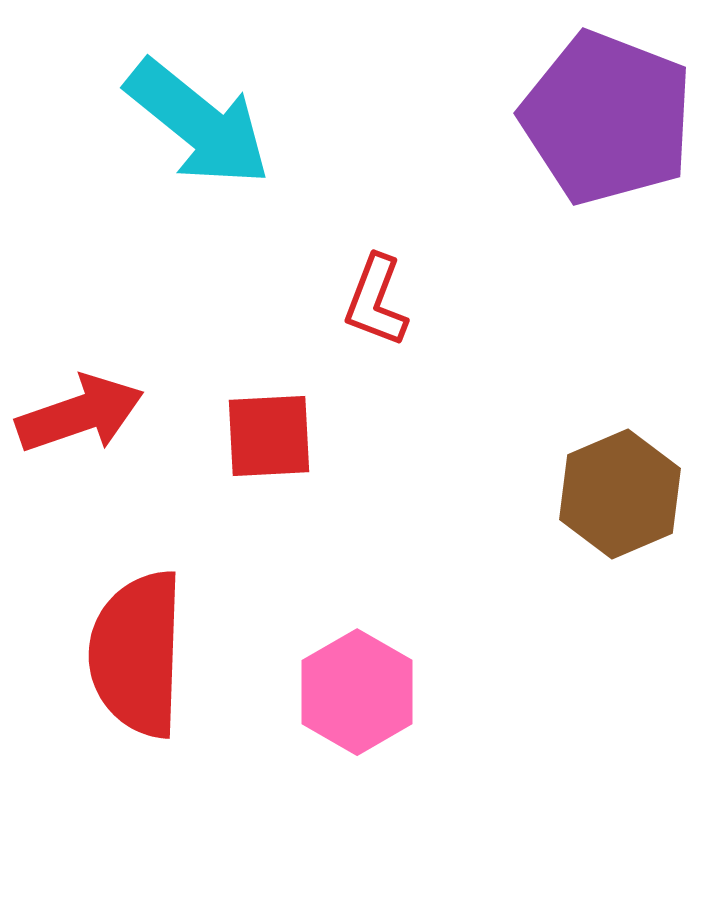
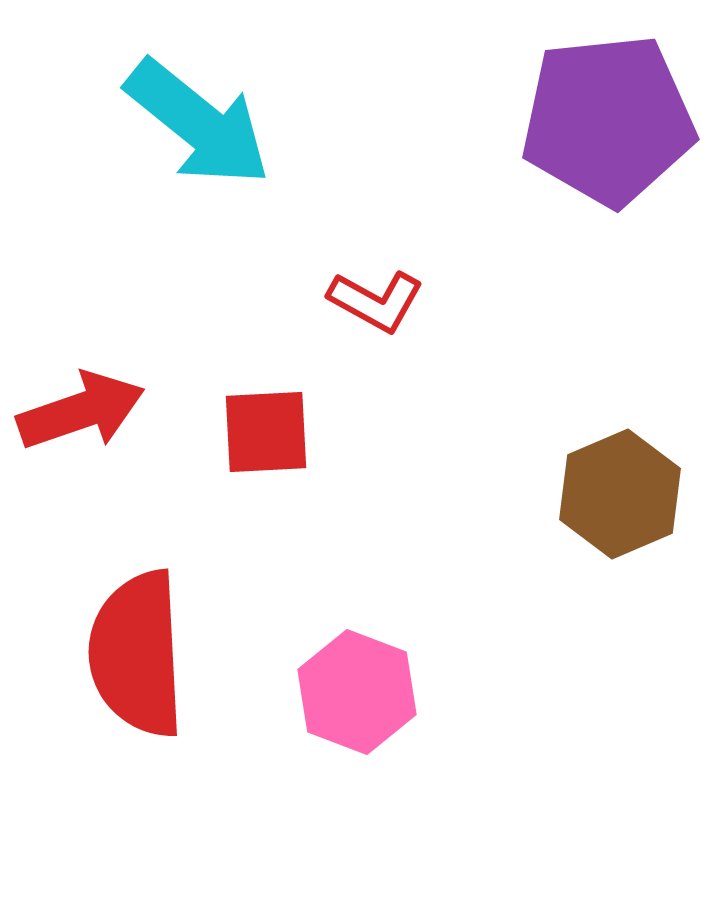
purple pentagon: moved 1 px right, 2 px down; rotated 27 degrees counterclockwise
red L-shape: rotated 82 degrees counterclockwise
red arrow: moved 1 px right, 3 px up
red square: moved 3 px left, 4 px up
red semicircle: rotated 5 degrees counterclockwise
pink hexagon: rotated 9 degrees counterclockwise
